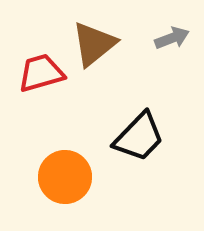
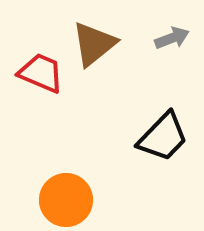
red trapezoid: rotated 39 degrees clockwise
black trapezoid: moved 24 px right
orange circle: moved 1 px right, 23 px down
